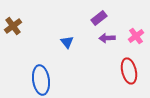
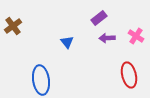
pink cross: rotated 21 degrees counterclockwise
red ellipse: moved 4 px down
